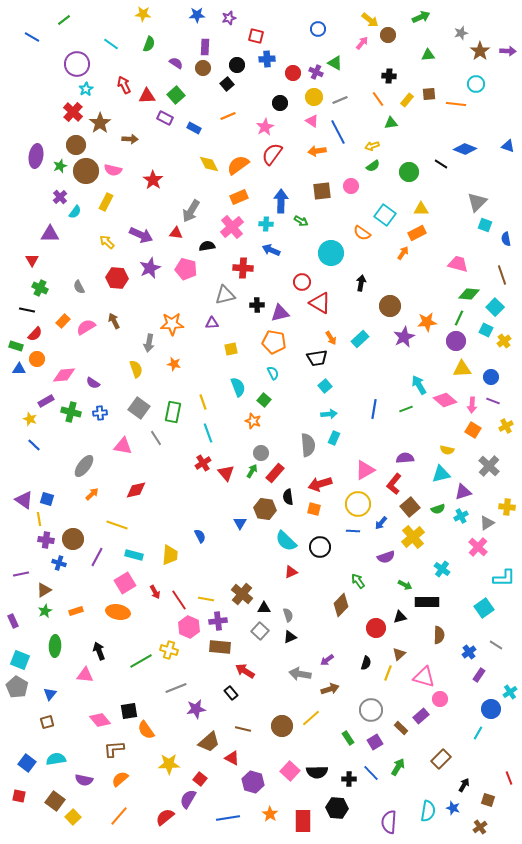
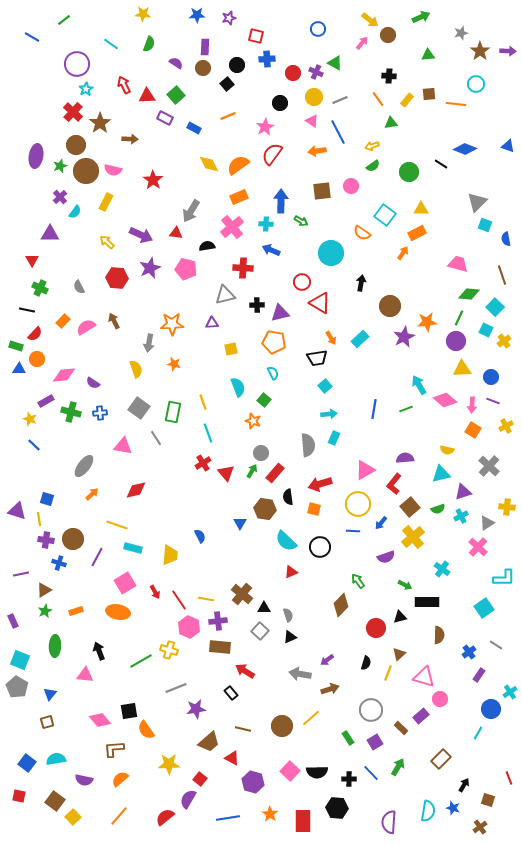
purple triangle at (24, 500): moved 7 px left, 11 px down; rotated 18 degrees counterclockwise
cyan rectangle at (134, 555): moved 1 px left, 7 px up
